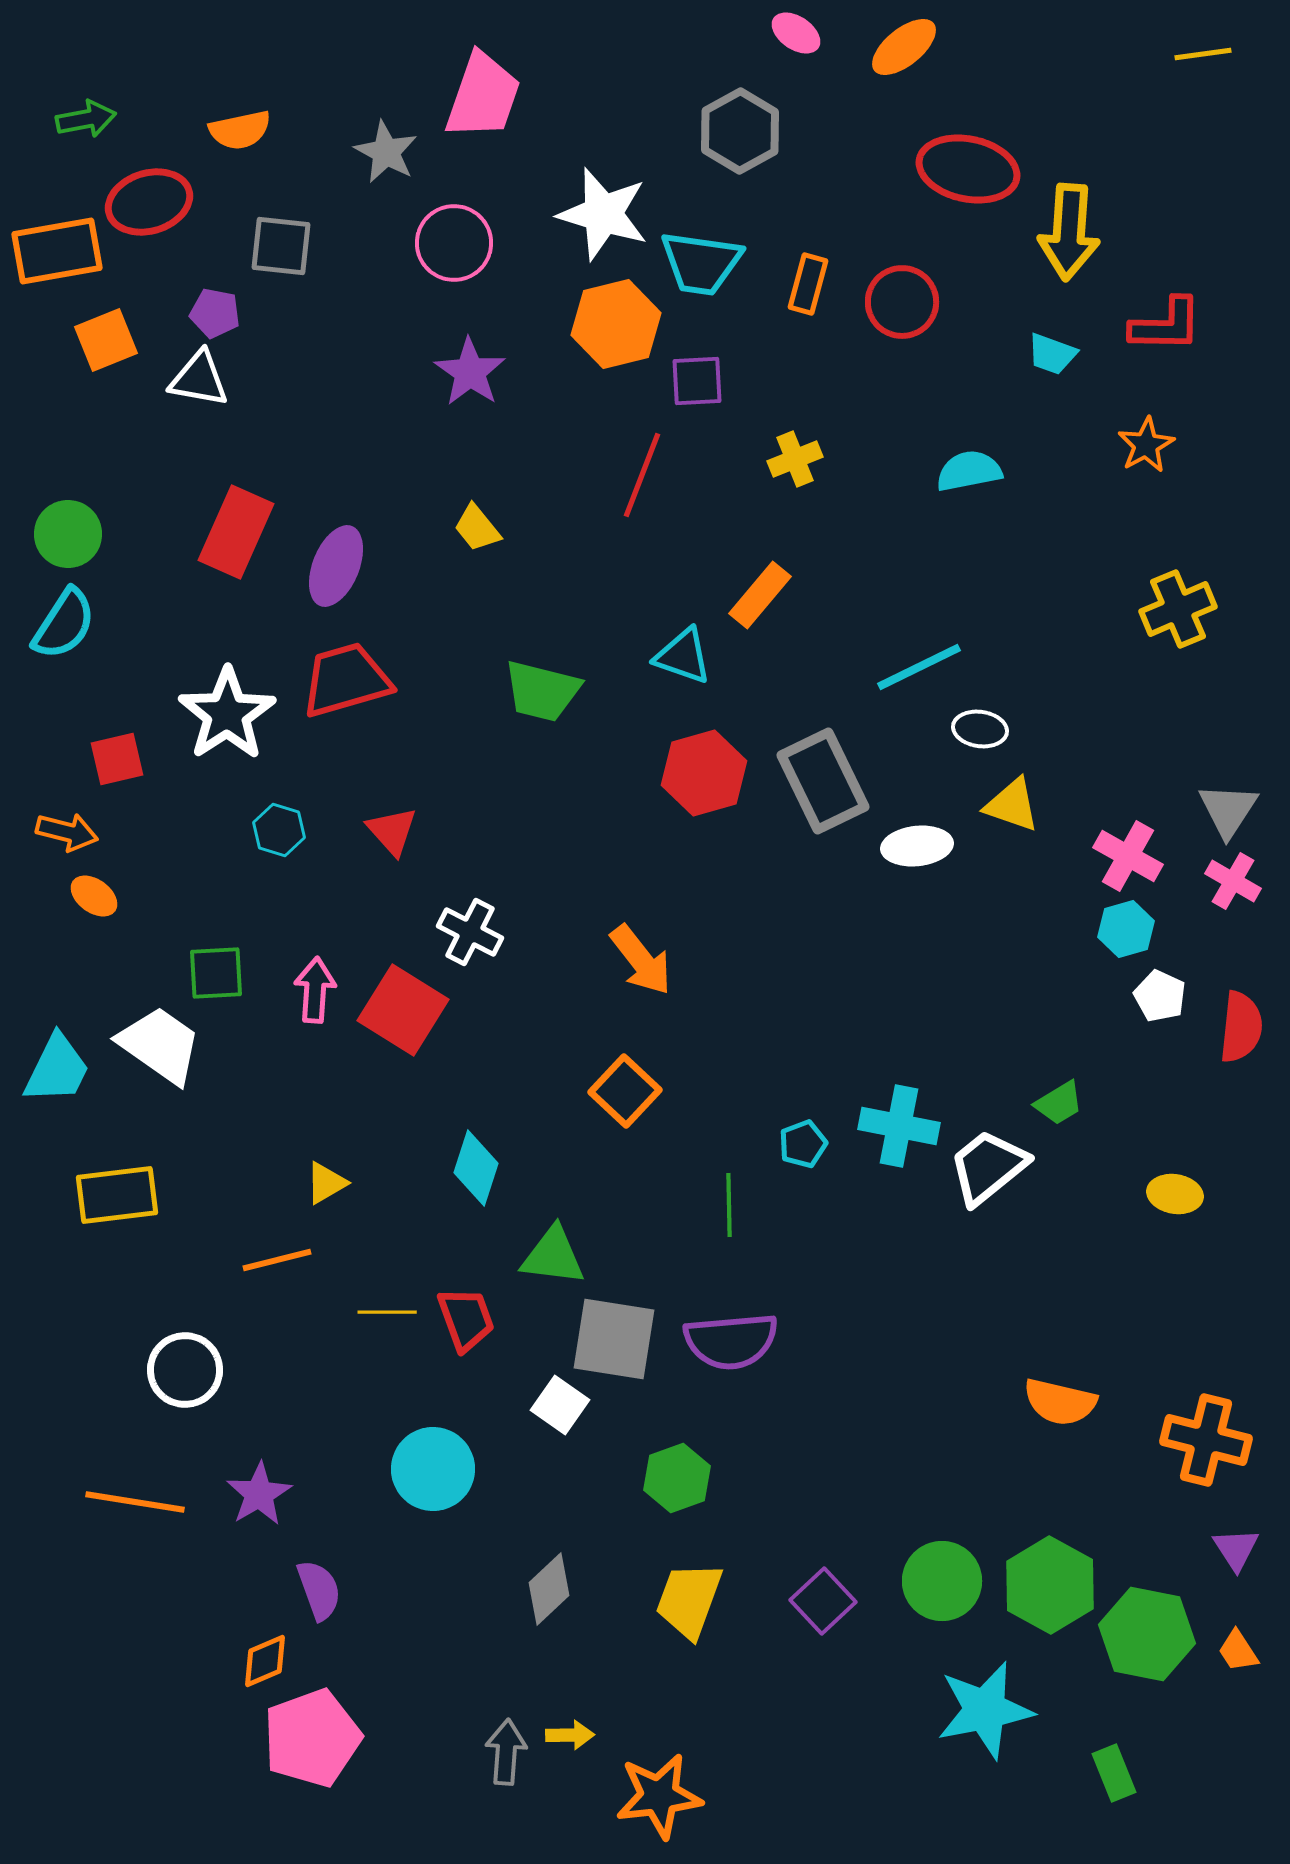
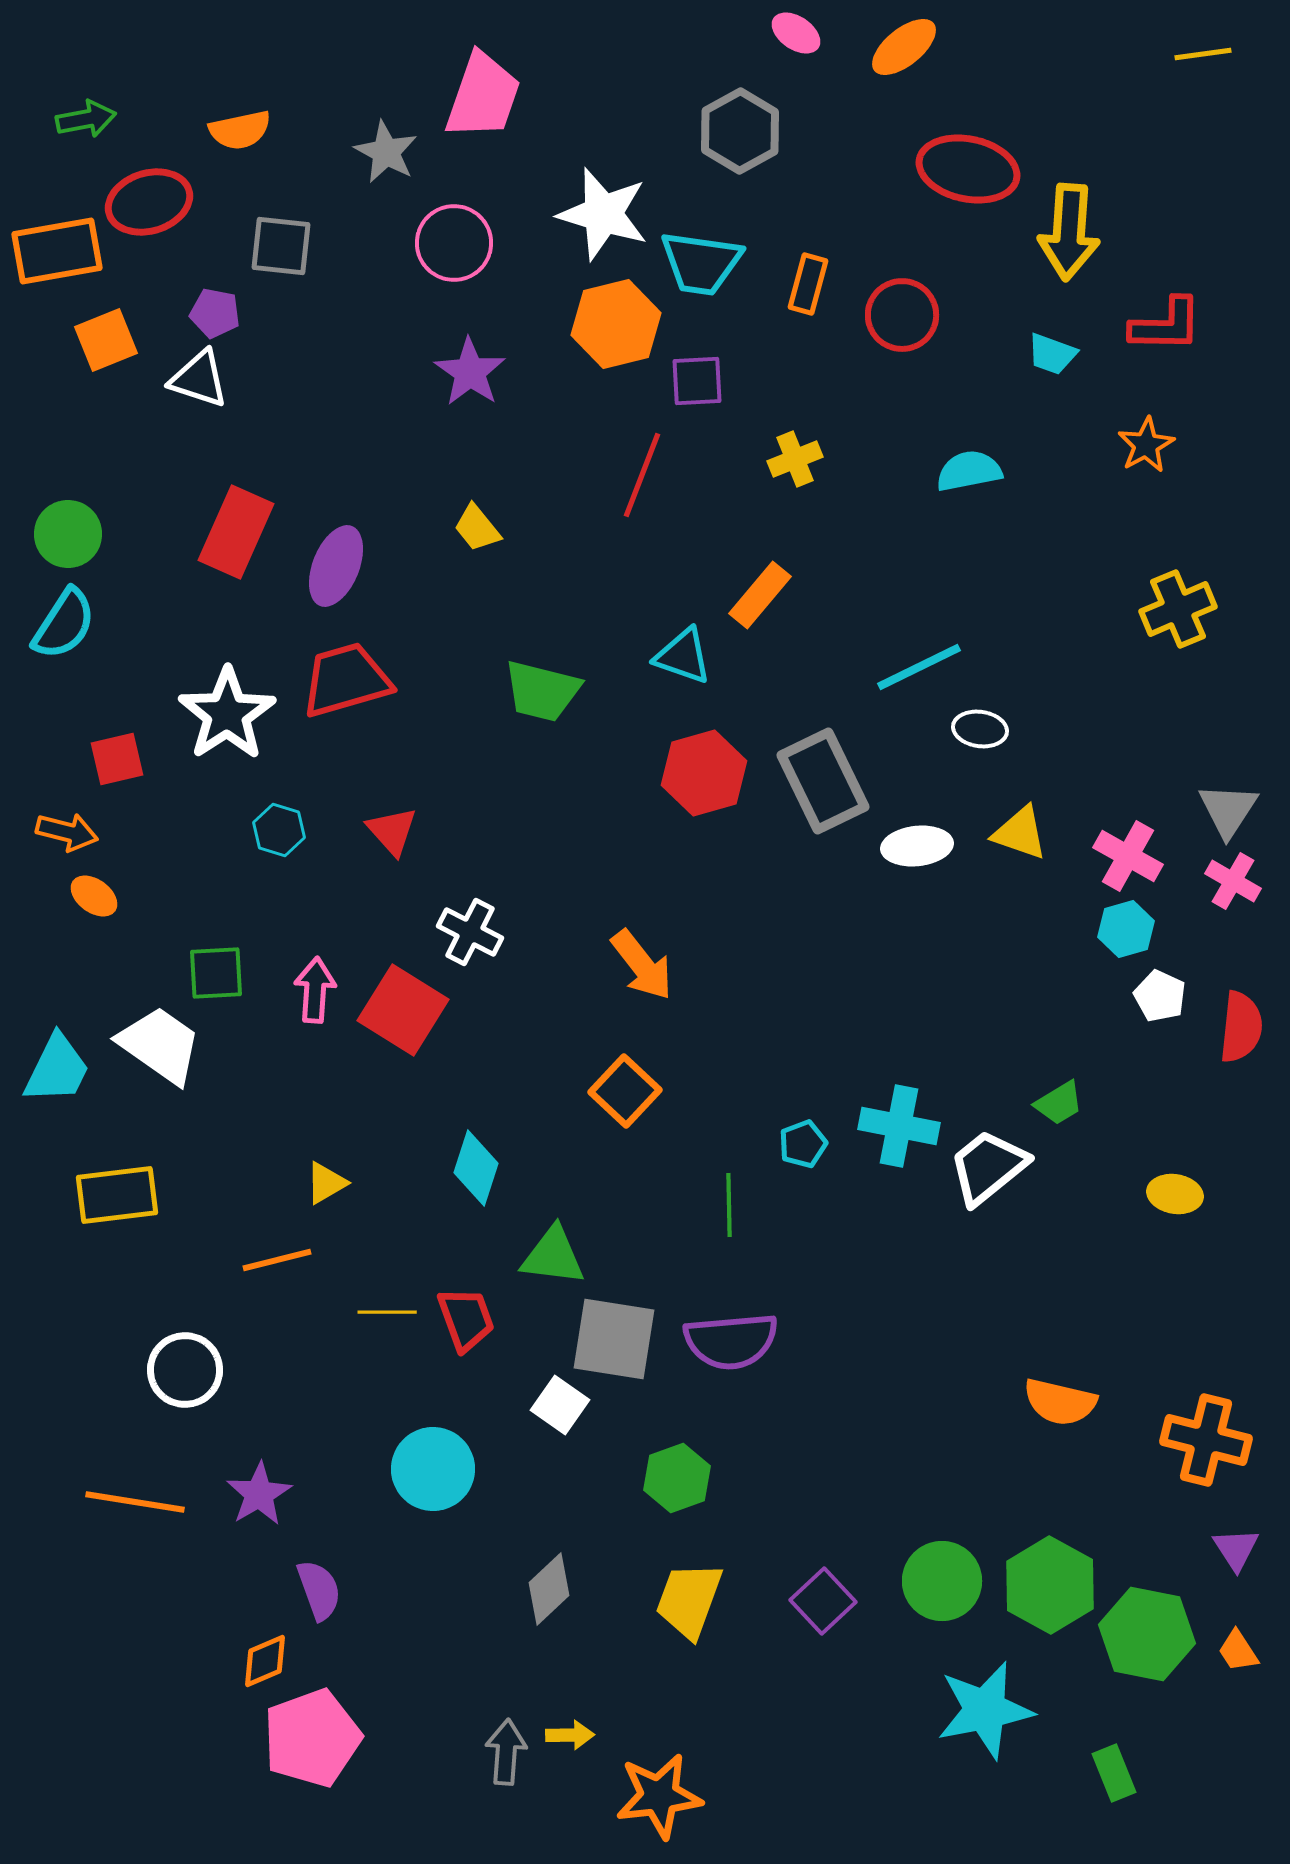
red circle at (902, 302): moved 13 px down
white triangle at (199, 379): rotated 8 degrees clockwise
yellow triangle at (1012, 805): moved 8 px right, 28 px down
orange arrow at (641, 960): moved 1 px right, 5 px down
